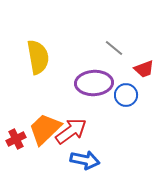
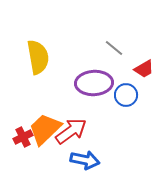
red trapezoid: rotated 10 degrees counterclockwise
red cross: moved 7 px right, 2 px up
